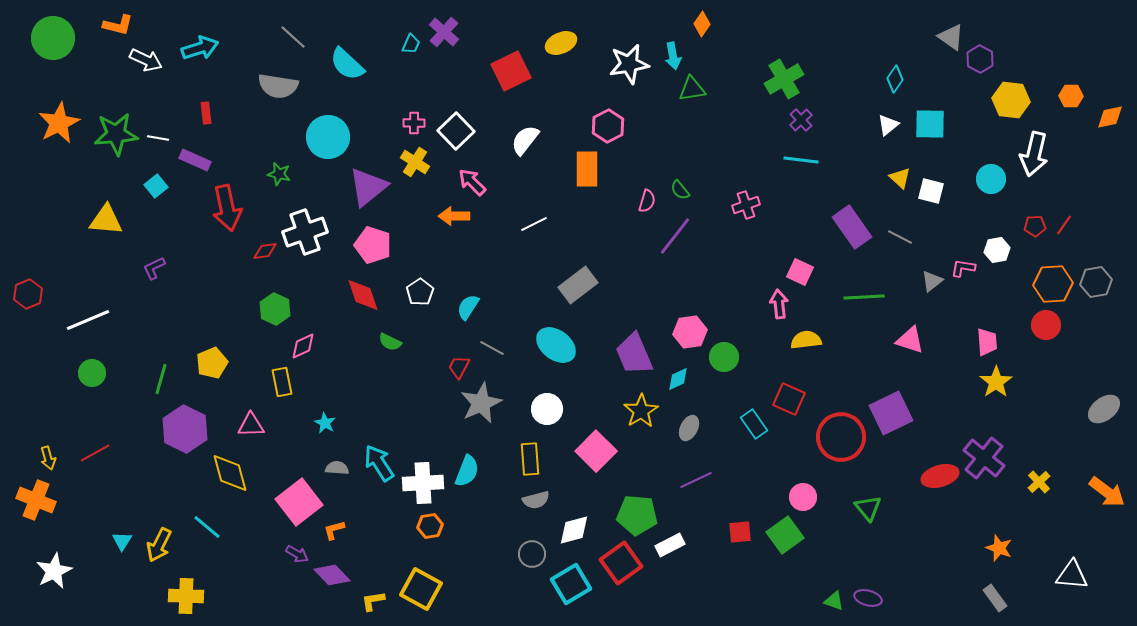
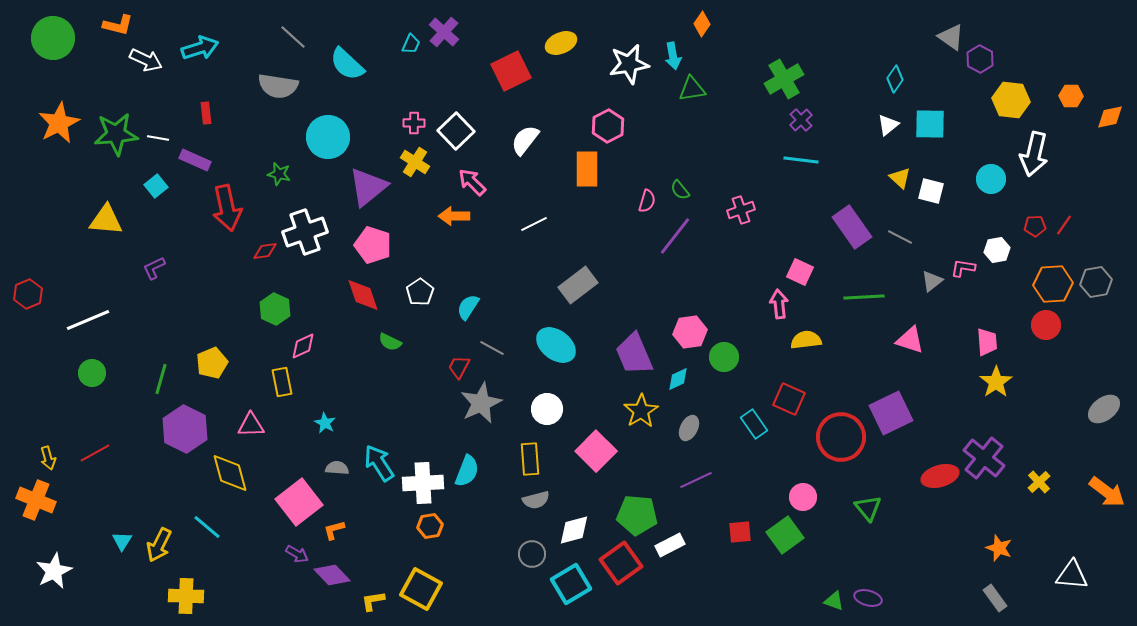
pink cross at (746, 205): moved 5 px left, 5 px down
